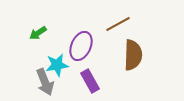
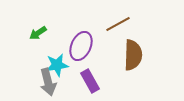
gray arrow: moved 3 px right; rotated 8 degrees clockwise
